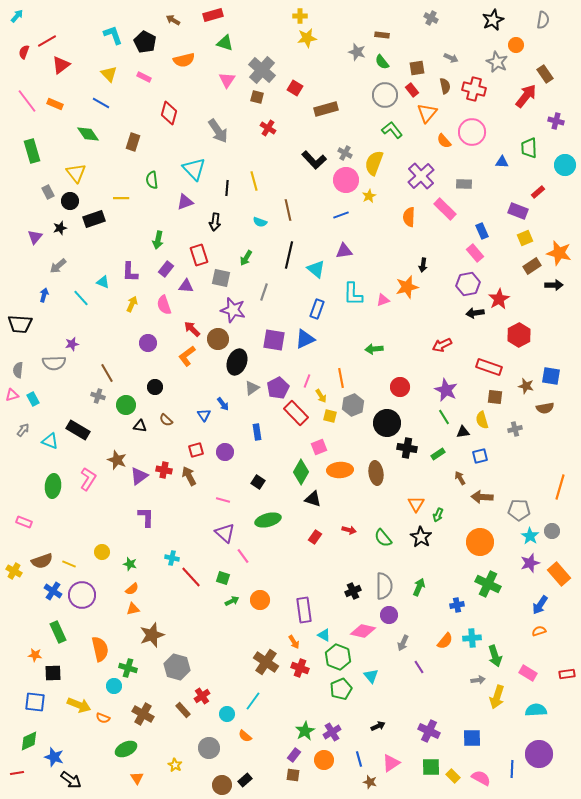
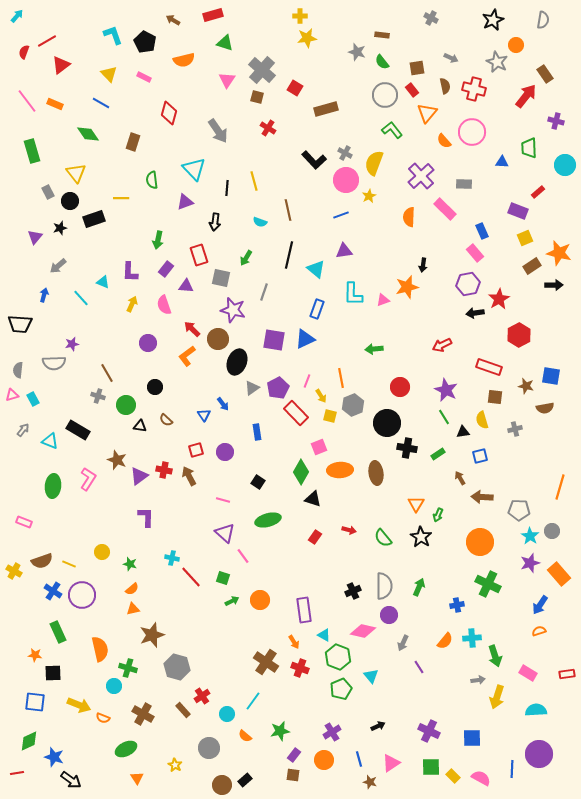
green star at (305, 731): moved 25 px left; rotated 18 degrees clockwise
